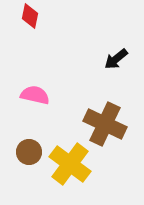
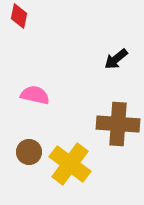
red diamond: moved 11 px left
brown cross: moved 13 px right; rotated 21 degrees counterclockwise
